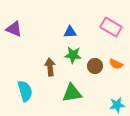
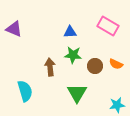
pink rectangle: moved 3 px left, 1 px up
green triangle: moved 5 px right; rotated 50 degrees counterclockwise
